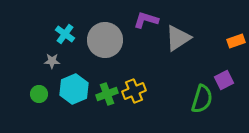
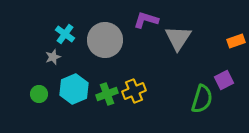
gray triangle: rotated 24 degrees counterclockwise
gray star: moved 1 px right, 4 px up; rotated 21 degrees counterclockwise
